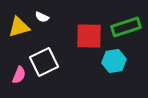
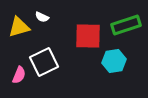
green rectangle: moved 2 px up
red square: moved 1 px left
